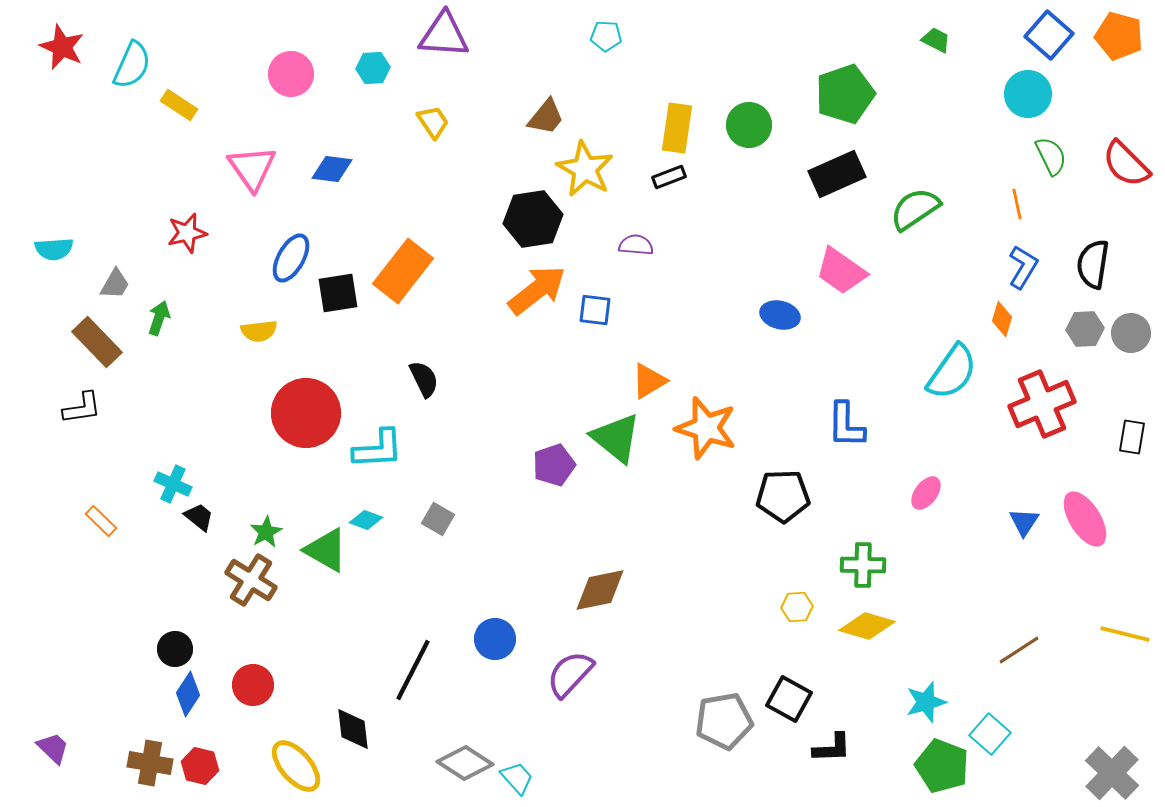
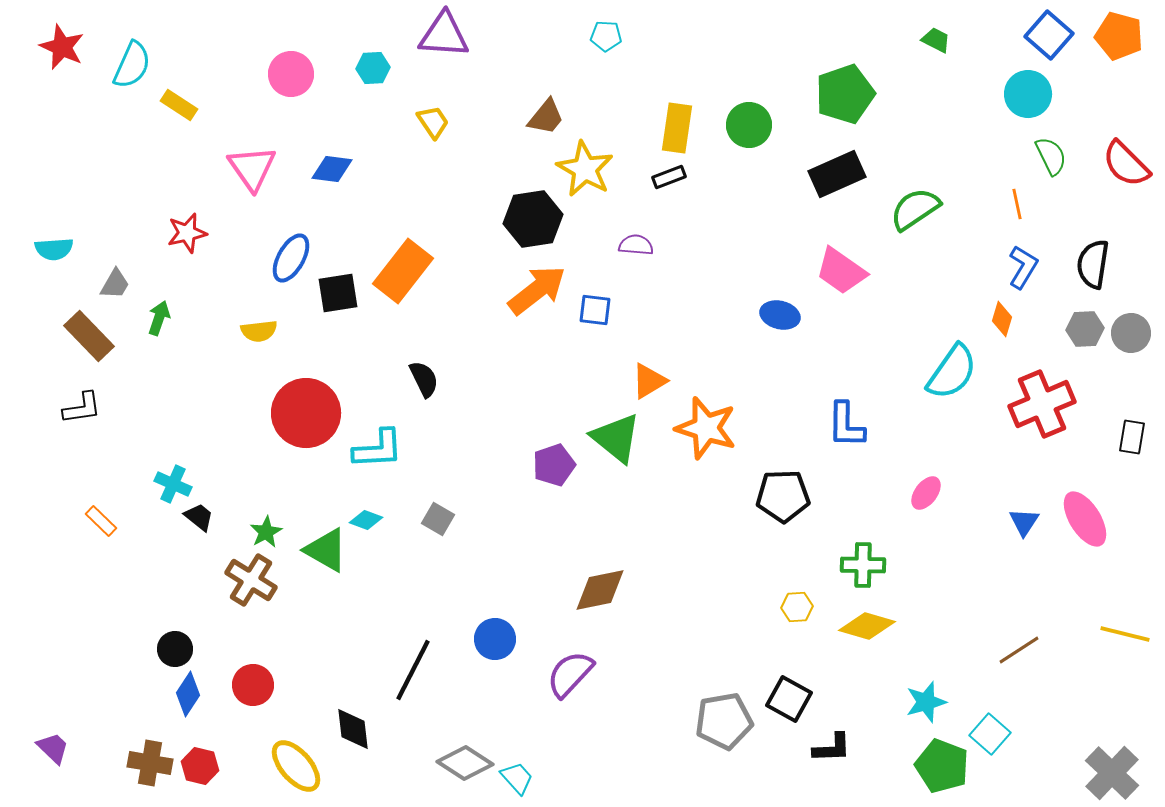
brown rectangle at (97, 342): moved 8 px left, 6 px up
